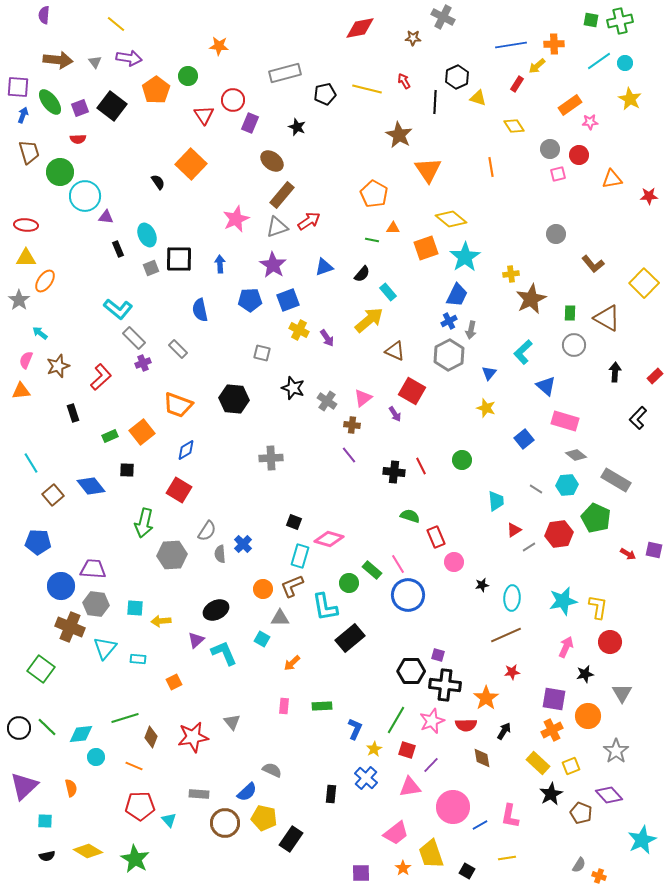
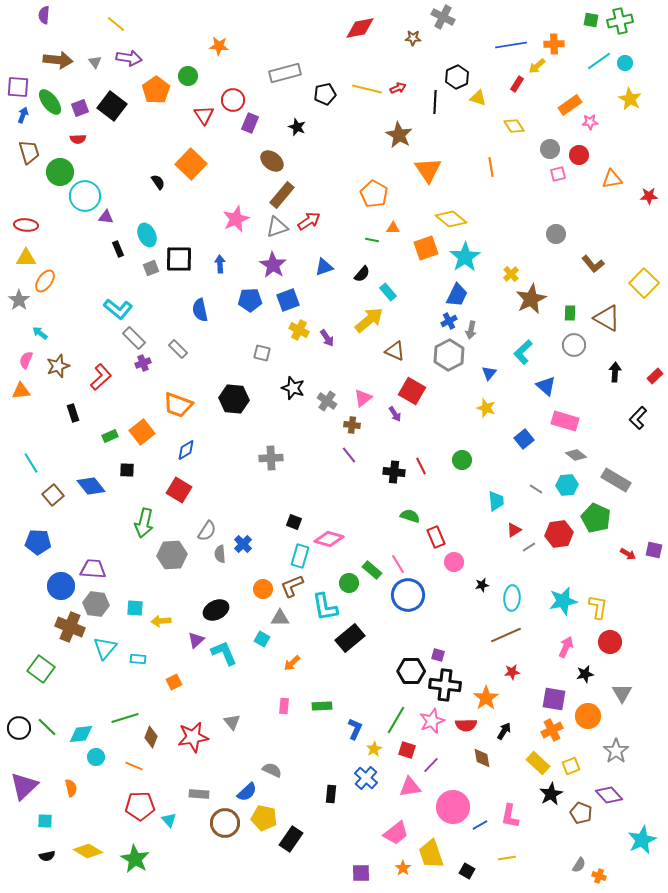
red arrow at (404, 81): moved 6 px left, 7 px down; rotated 98 degrees clockwise
yellow cross at (511, 274): rotated 35 degrees counterclockwise
